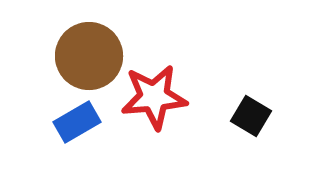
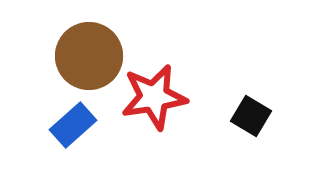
red star: rotated 4 degrees counterclockwise
blue rectangle: moved 4 px left, 3 px down; rotated 12 degrees counterclockwise
